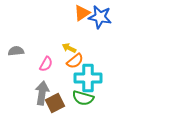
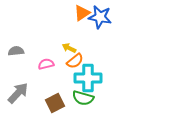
pink semicircle: rotated 133 degrees counterclockwise
gray arrow: moved 24 px left; rotated 35 degrees clockwise
